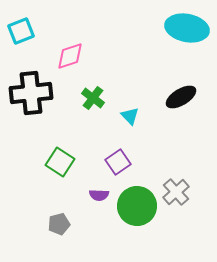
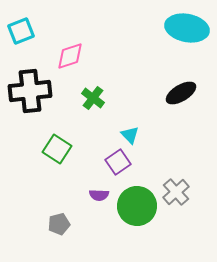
black cross: moved 1 px left, 2 px up
black ellipse: moved 4 px up
cyan triangle: moved 19 px down
green square: moved 3 px left, 13 px up
